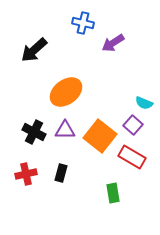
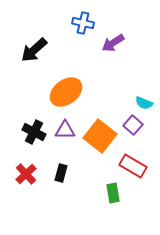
red rectangle: moved 1 px right, 9 px down
red cross: rotated 30 degrees counterclockwise
